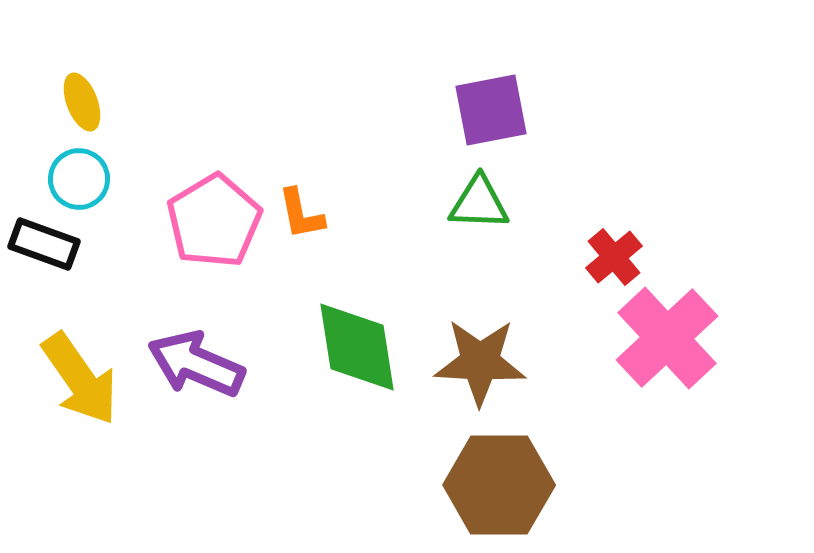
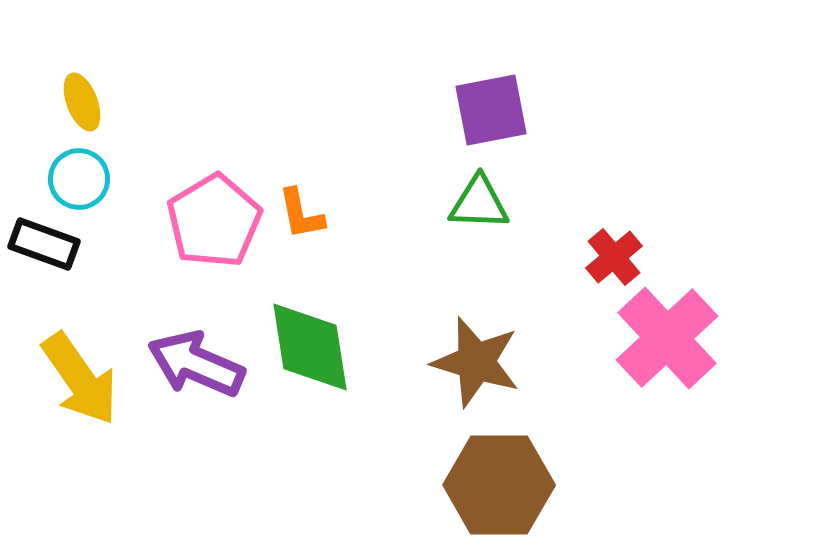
green diamond: moved 47 px left
brown star: moved 4 px left; rotated 14 degrees clockwise
